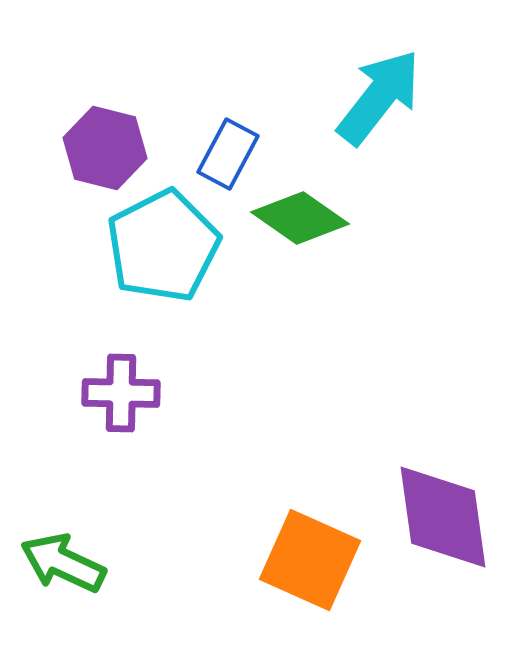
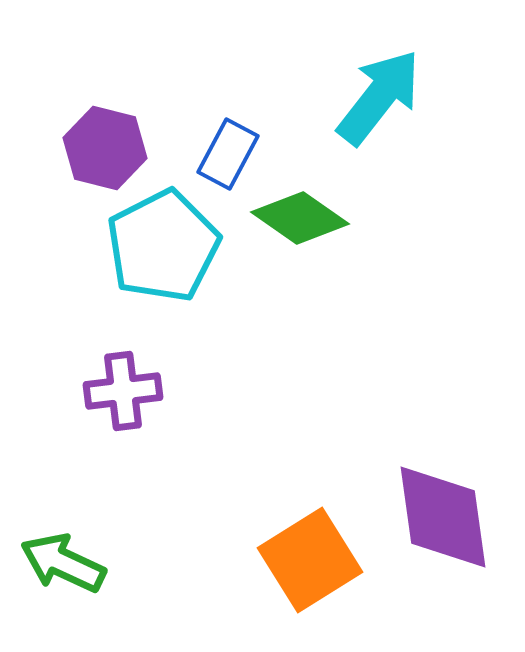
purple cross: moved 2 px right, 2 px up; rotated 8 degrees counterclockwise
orange square: rotated 34 degrees clockwise
